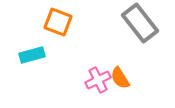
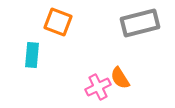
gray rectangle: rotated 66 degrees counterclockwise
cyan rectangle: rotated 70 degrees counterclockwise
pink cross: moved 7 px down
